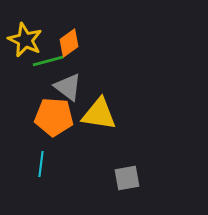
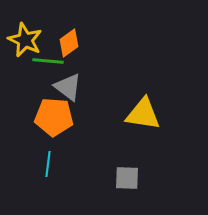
green line: rotated 20 degrees clockwise
yellow triangle: moved 44 px right
cyan line: moved 7 px right
gray square: rotated 12 degrees clockwise
